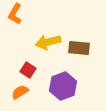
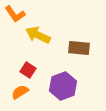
orange L-shape: rotated 65 degrees counterclockwise
yellow arrow: moved 10 px left, 7 px up; rotated 40 degrees clockwise
